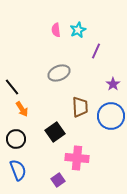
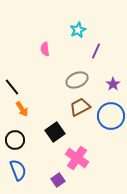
pink semicircle: moved 11 px left, 19 px down
gray ellipse: moved 18 px right, 7 px down
brown trapezoid: rotated 115 degrees counterclockwise
black circle: moved 1 px left, 1 px down
pink cross: rotated 30 degrees clockwise
